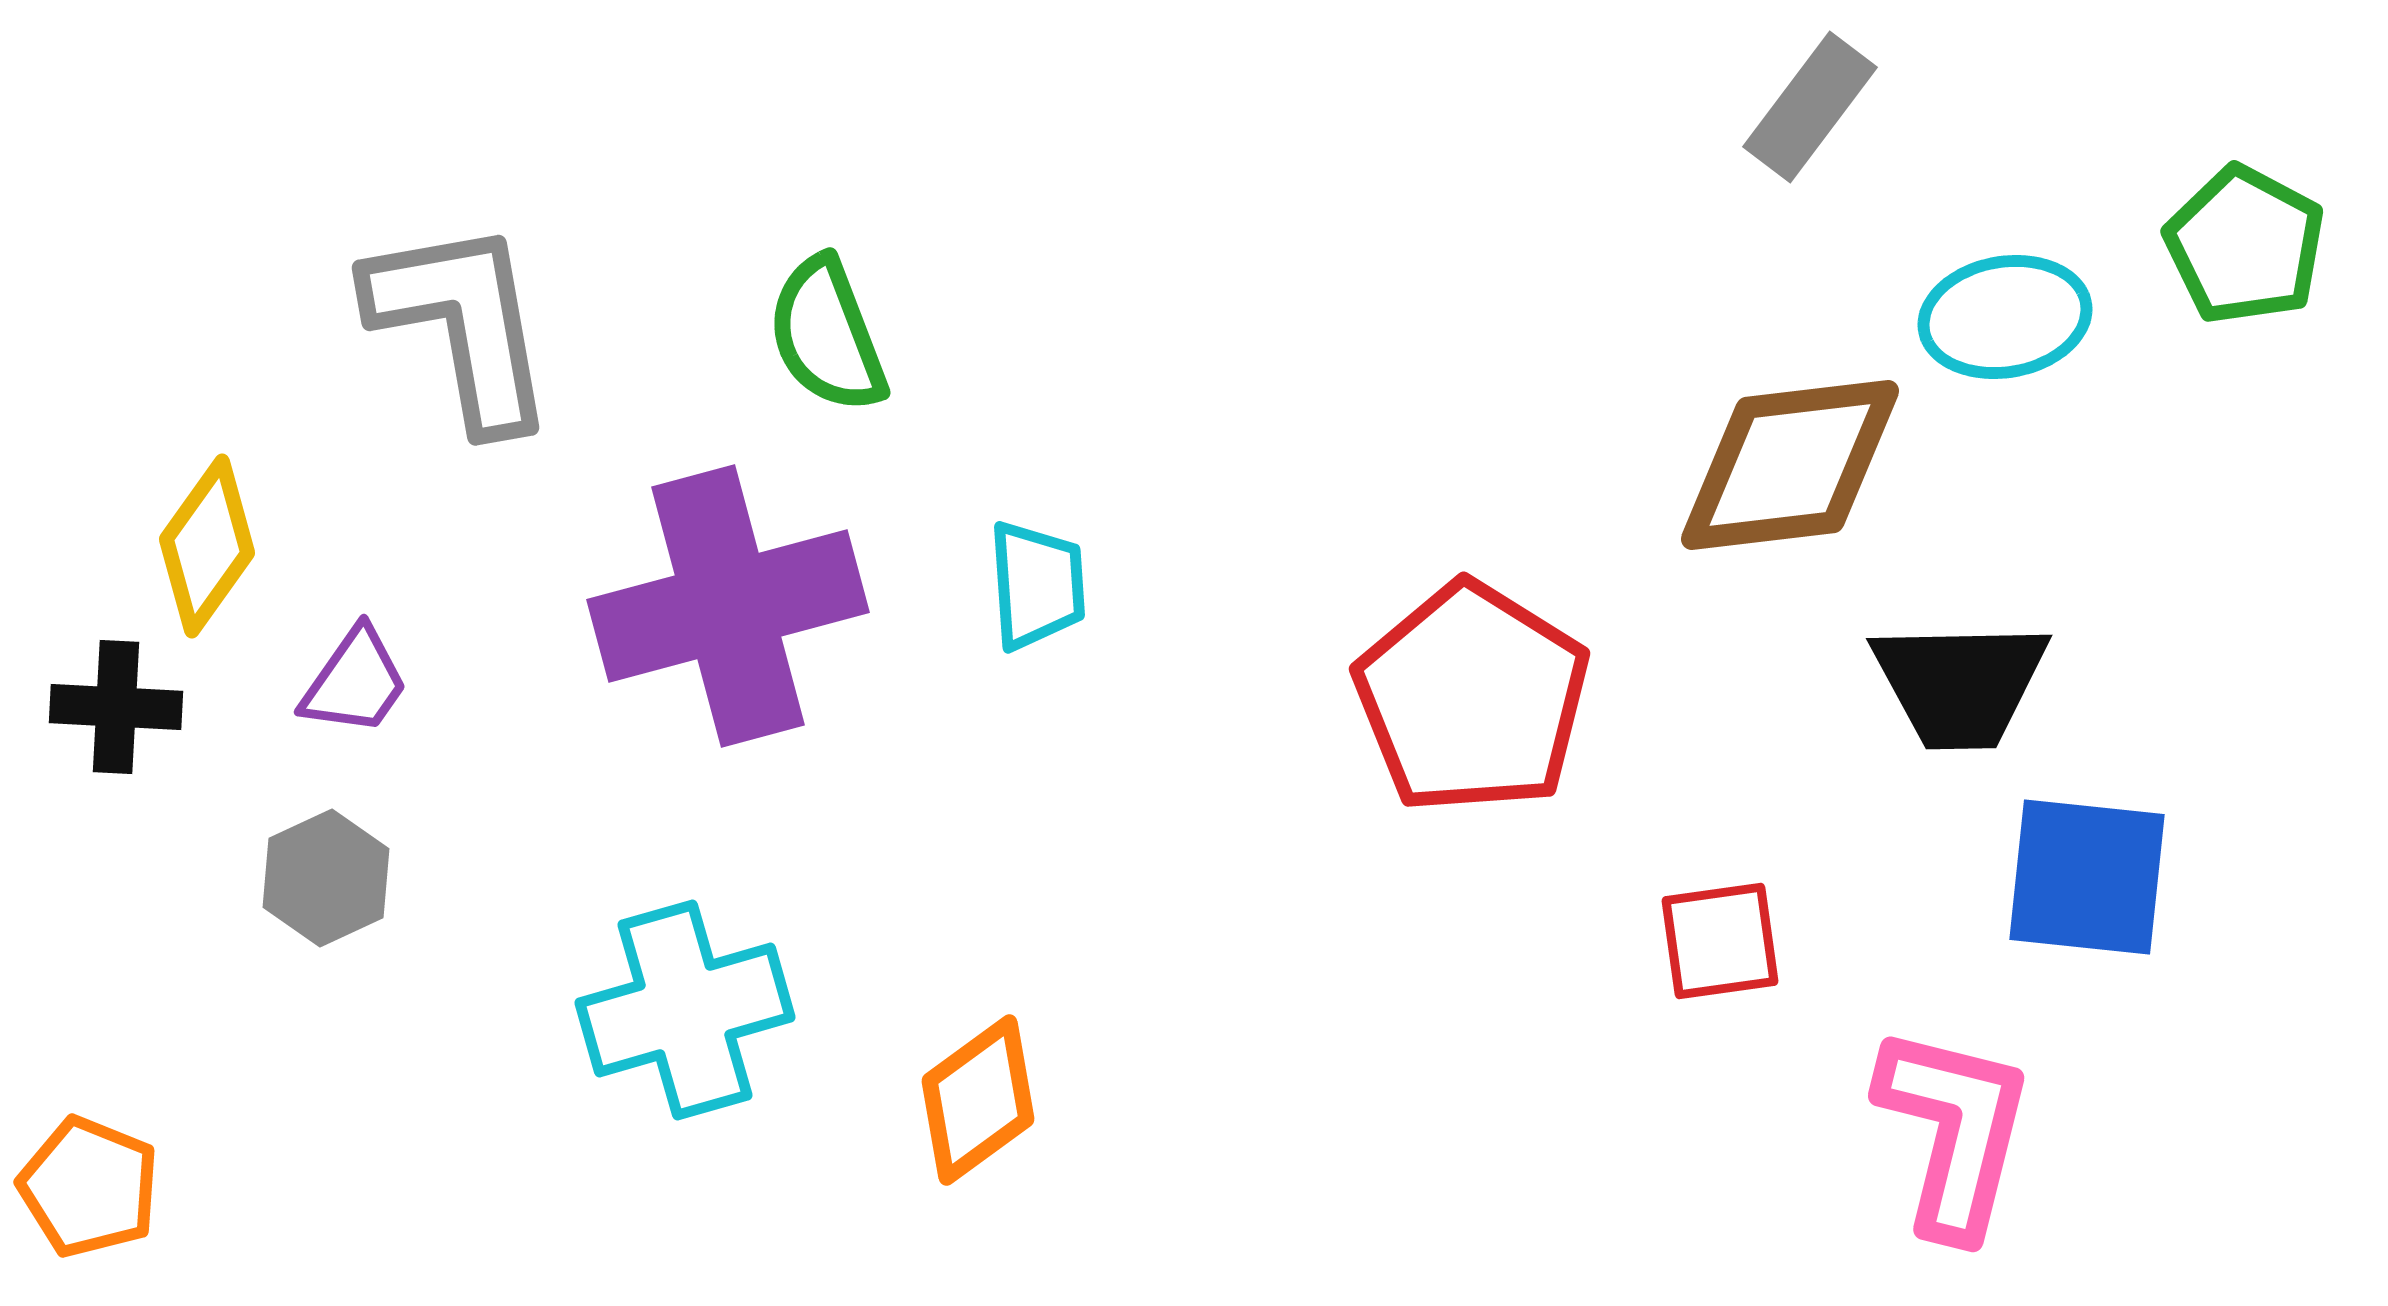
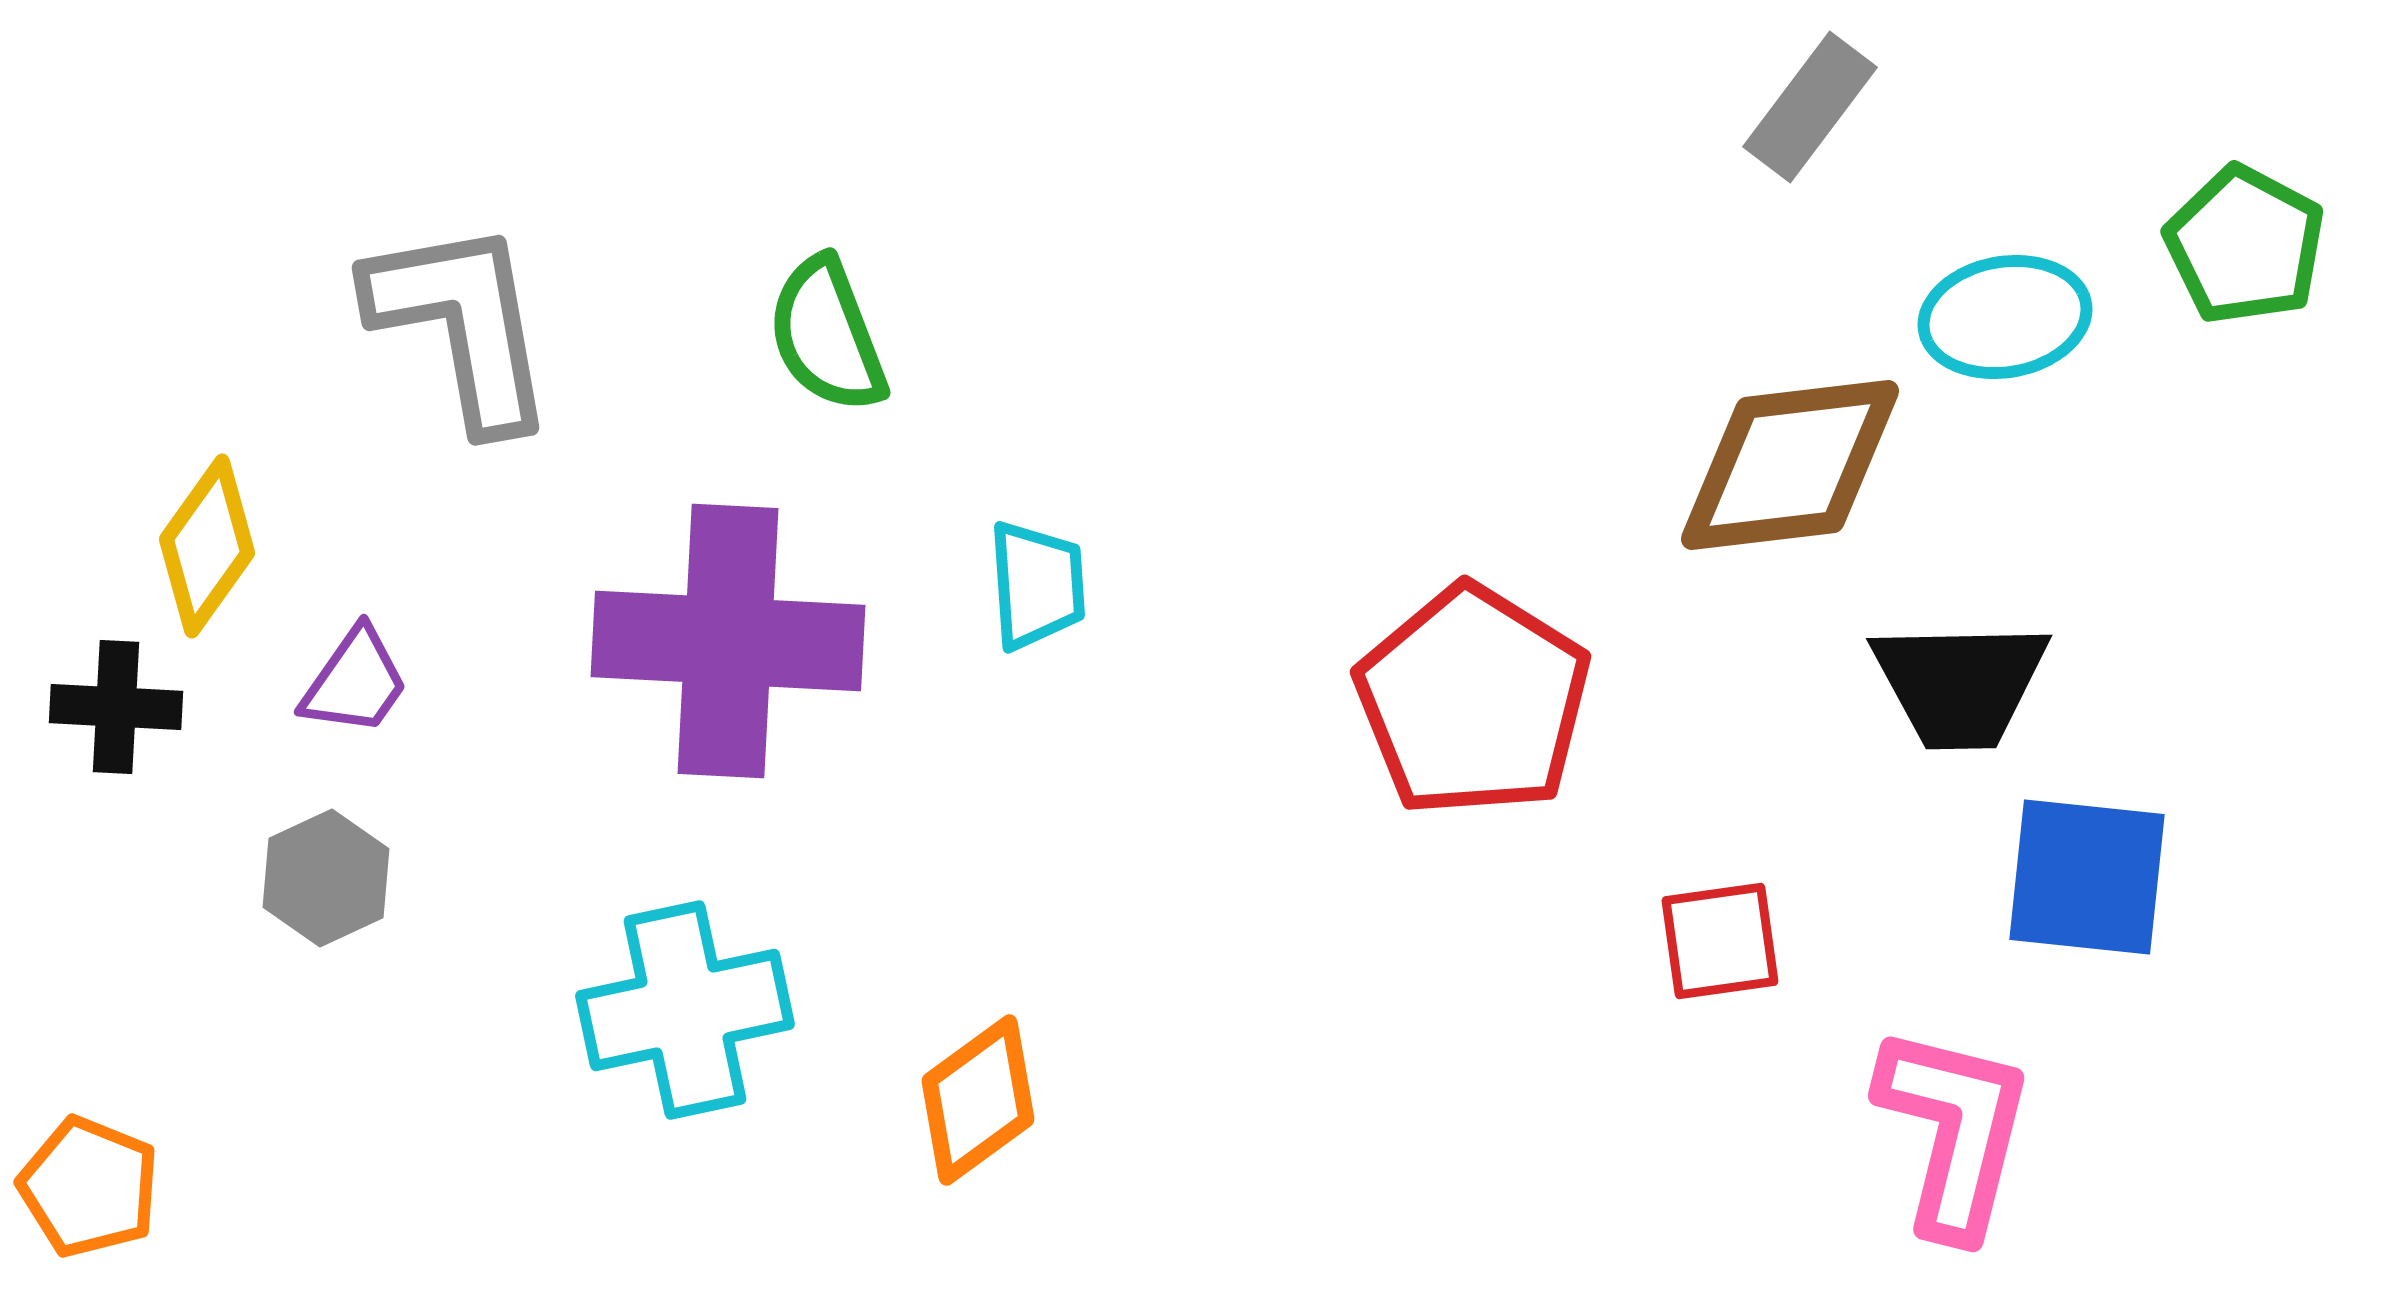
purple cross: moved 35 px down; rotated 18 degrees clockwise
red pentagon: moved 1 px right, 3 px down
cyan cross: rotated 4 degrees clockwise
